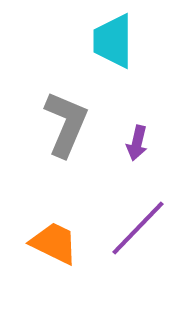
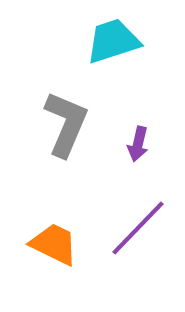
cyan trapezoid: rotated 72 degrees clockwise
purple arrow: moved 1 px right, 1 px down
orange trapezoid: moved 1 px down
